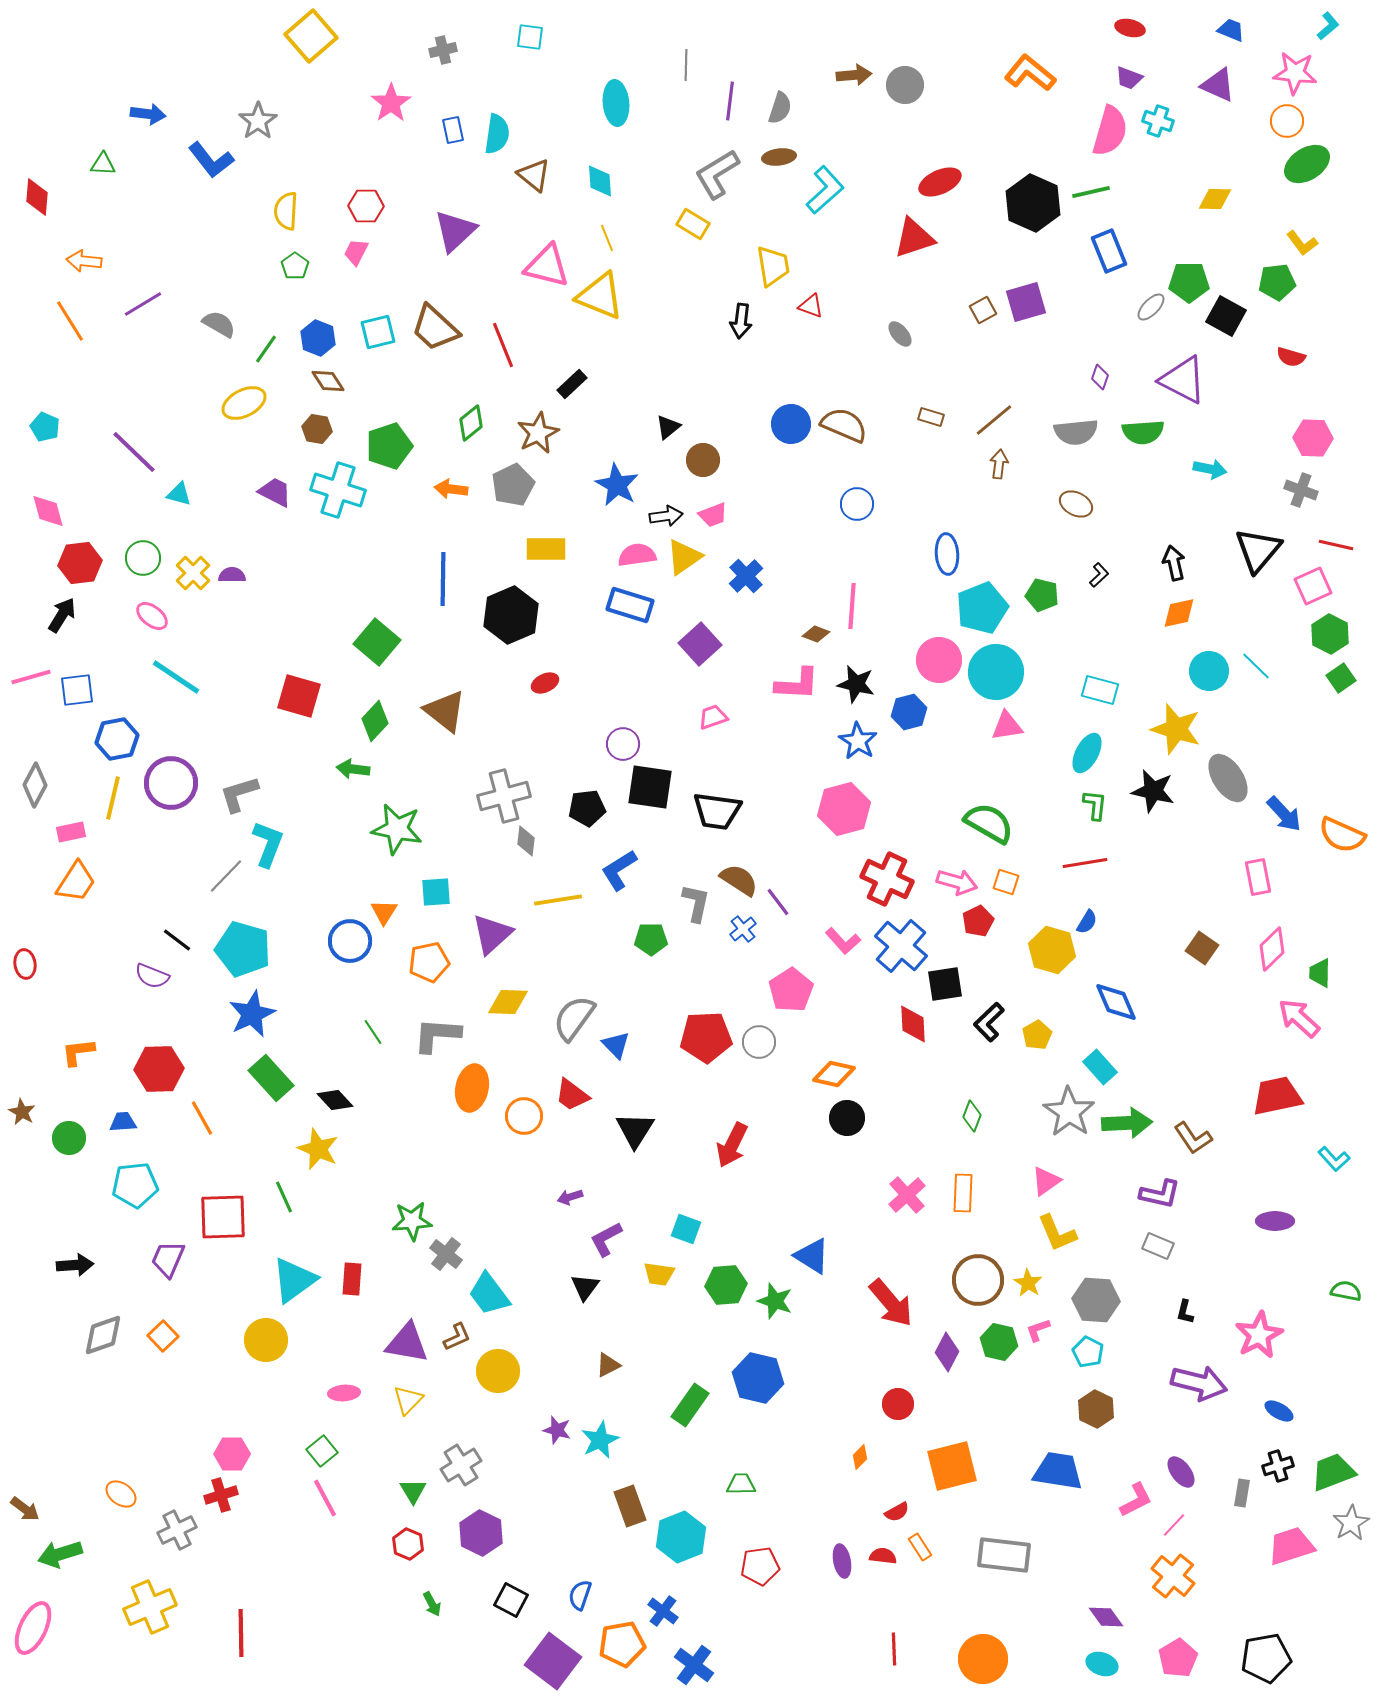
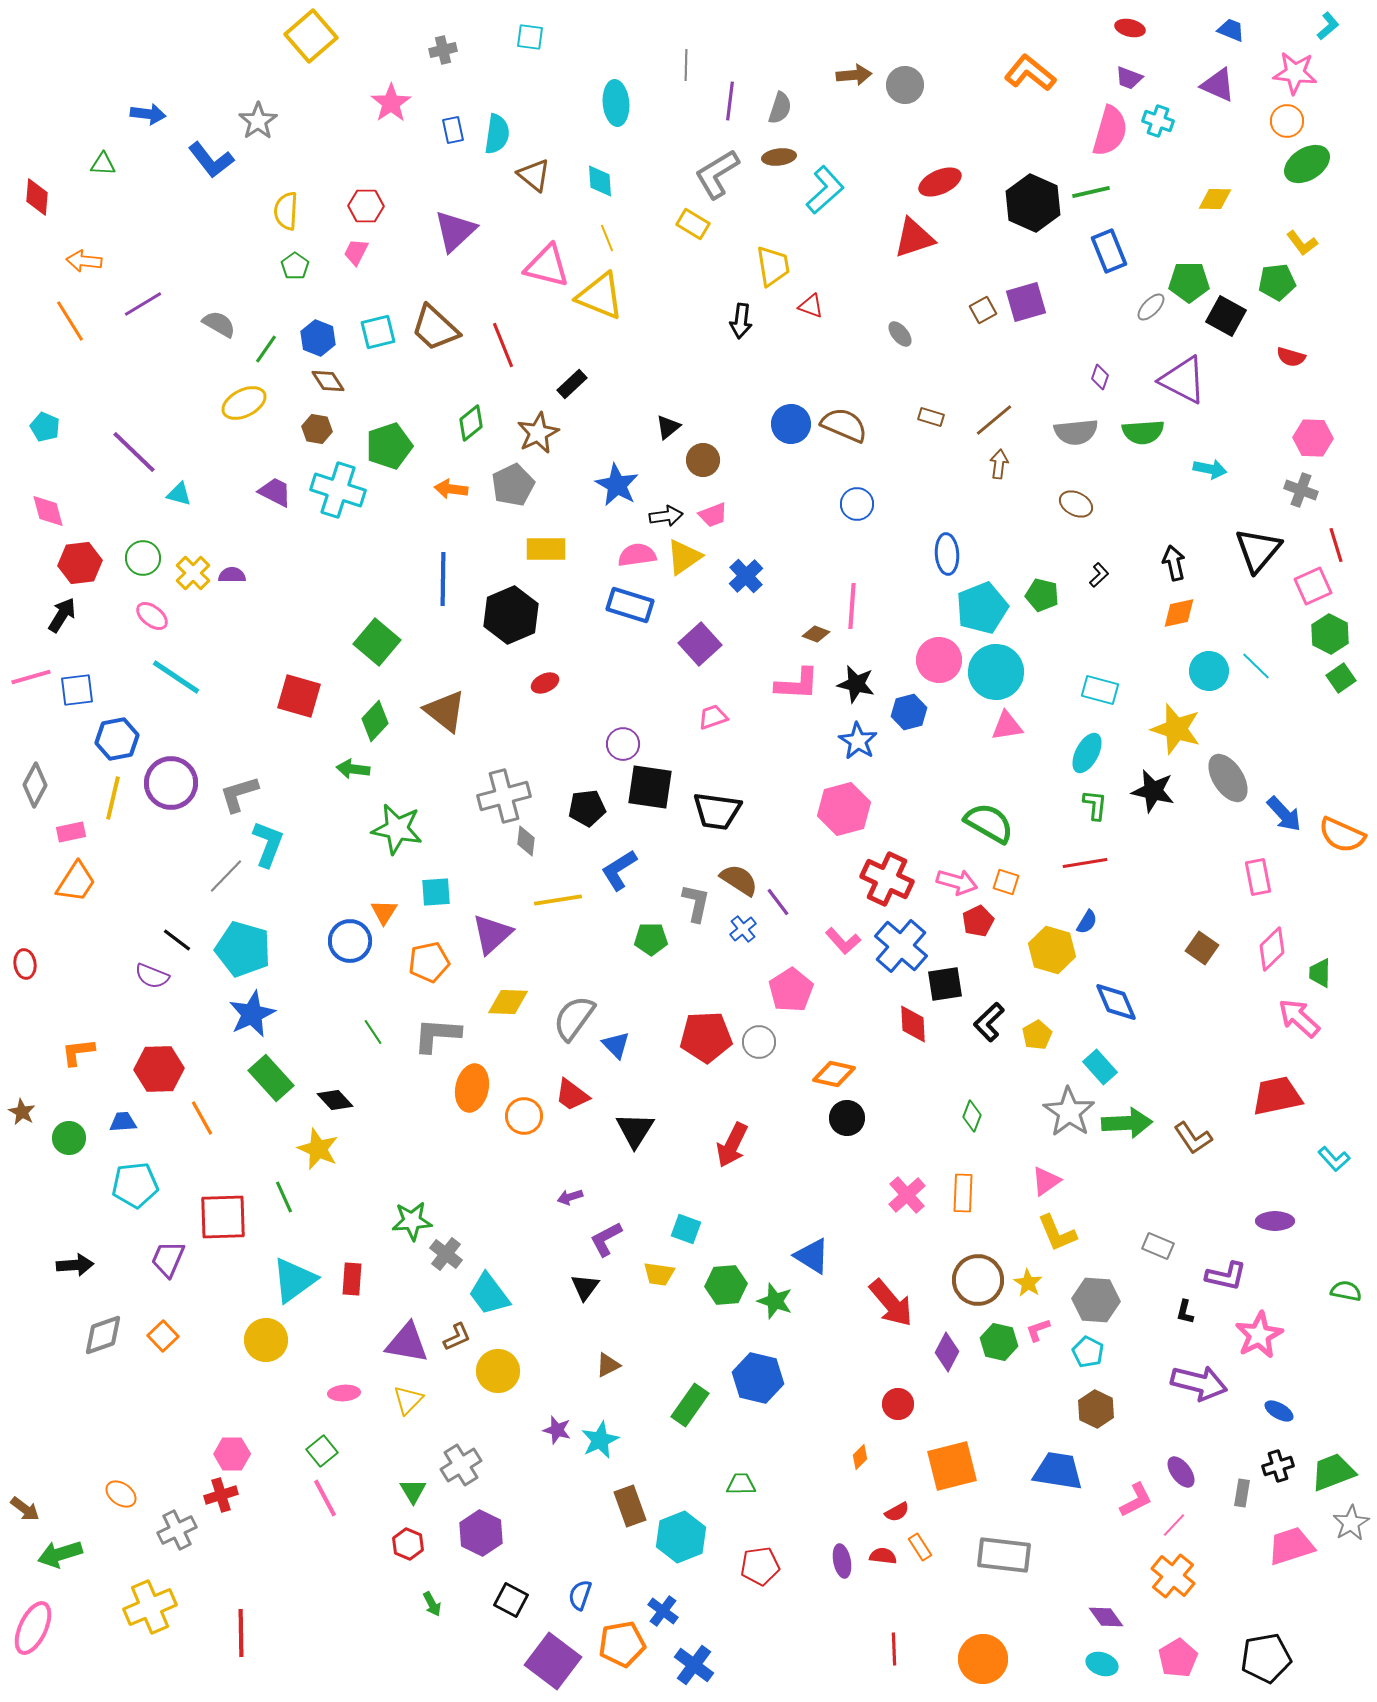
red line at (1336, 545): rotated 60 degrees clockwise
purple L-shape at (1160, 1194): moved 66 px right, 82 px down
